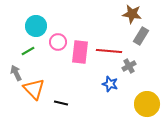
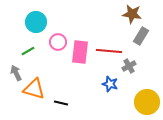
cyan circle: moved 4 px up
orange triangle: rotated 30 degrees counterclockwise
yellow circle: moved 2 px up
